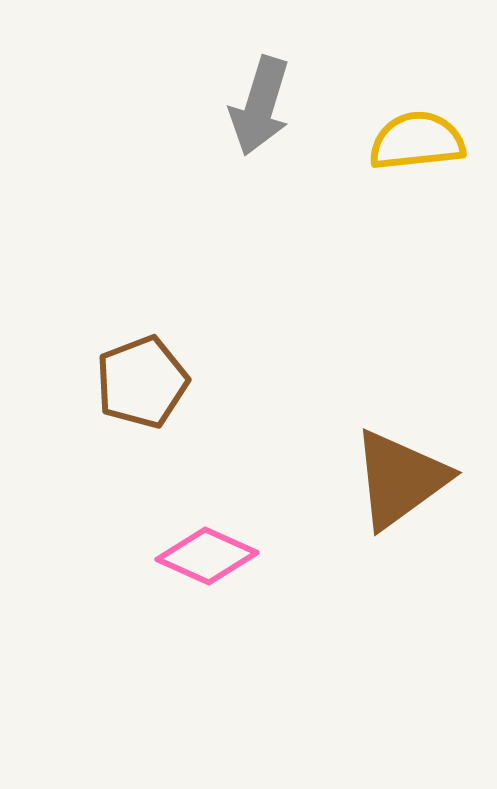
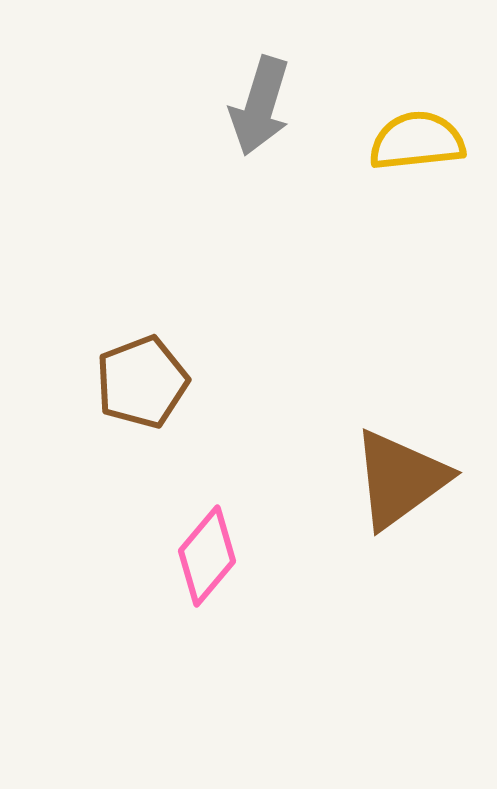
pink diamond: rotated 74 degrees counterclockwise
